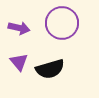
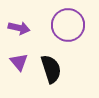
purple circle: moved 6 px right, 2 px down
black semicircle: moved 1 px right; rotated 92 degrees counterclockwise
